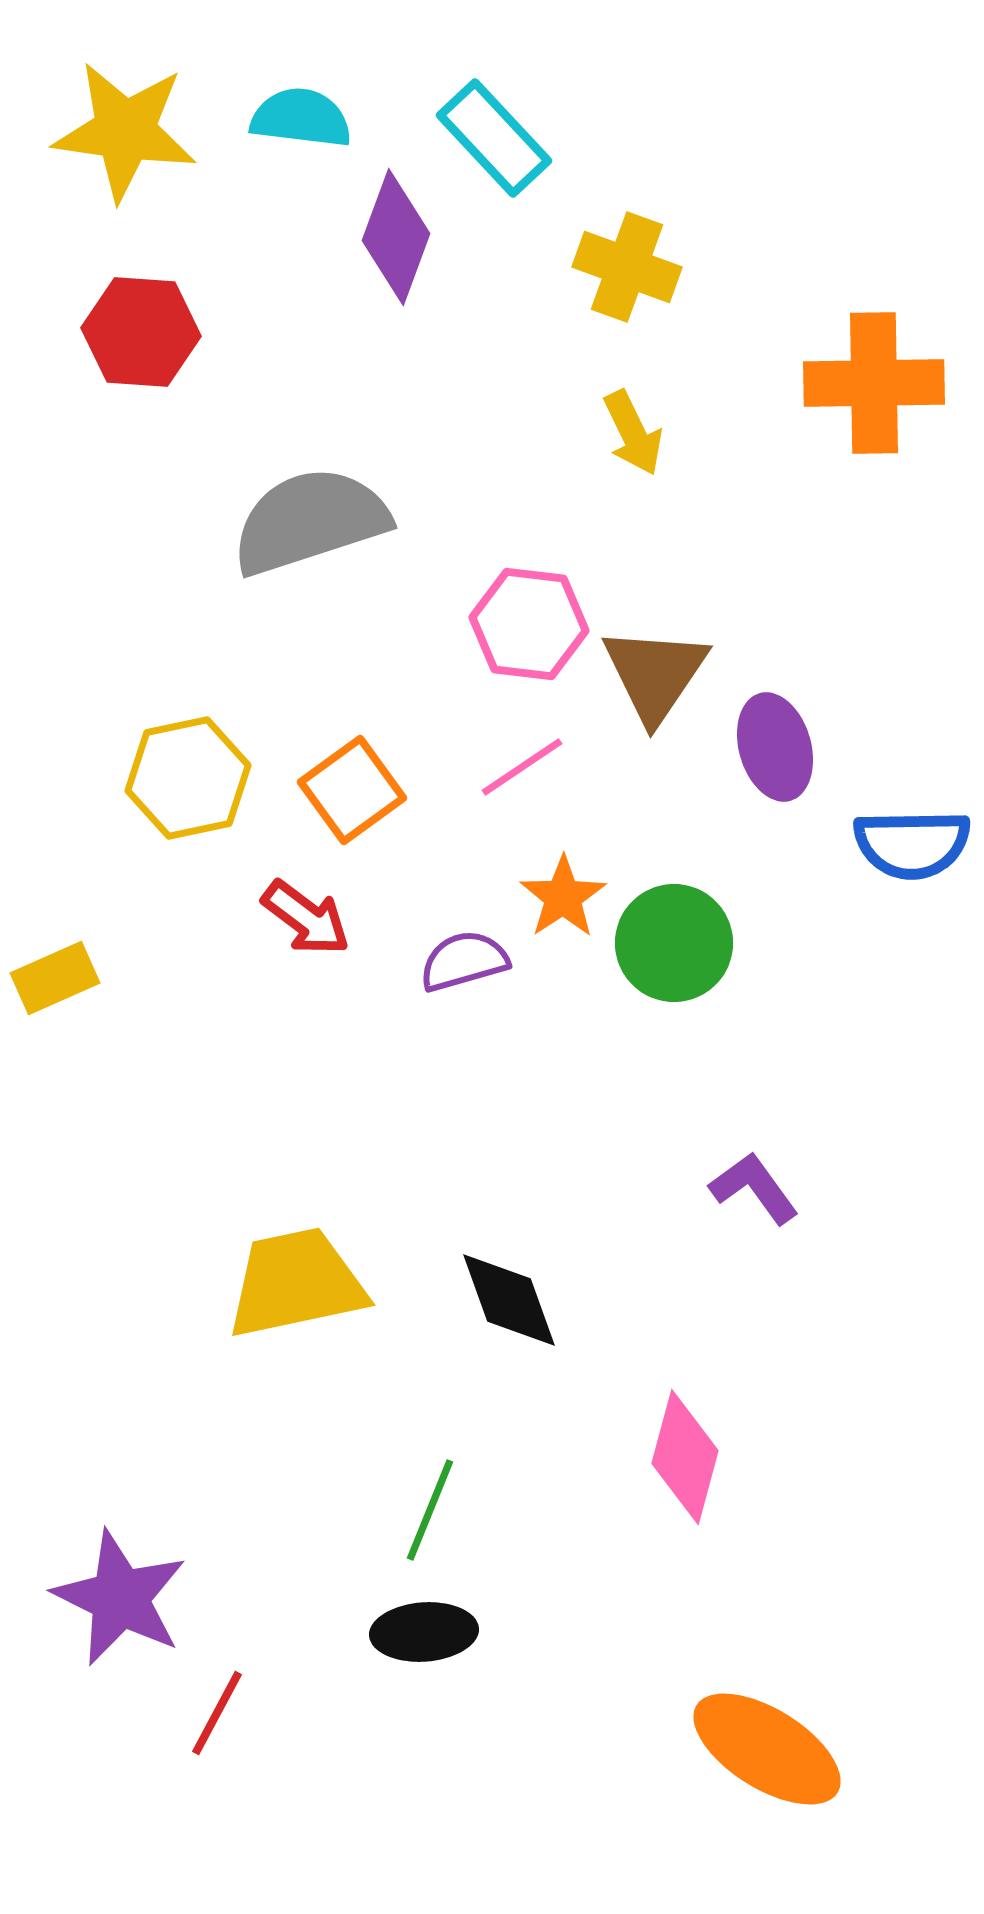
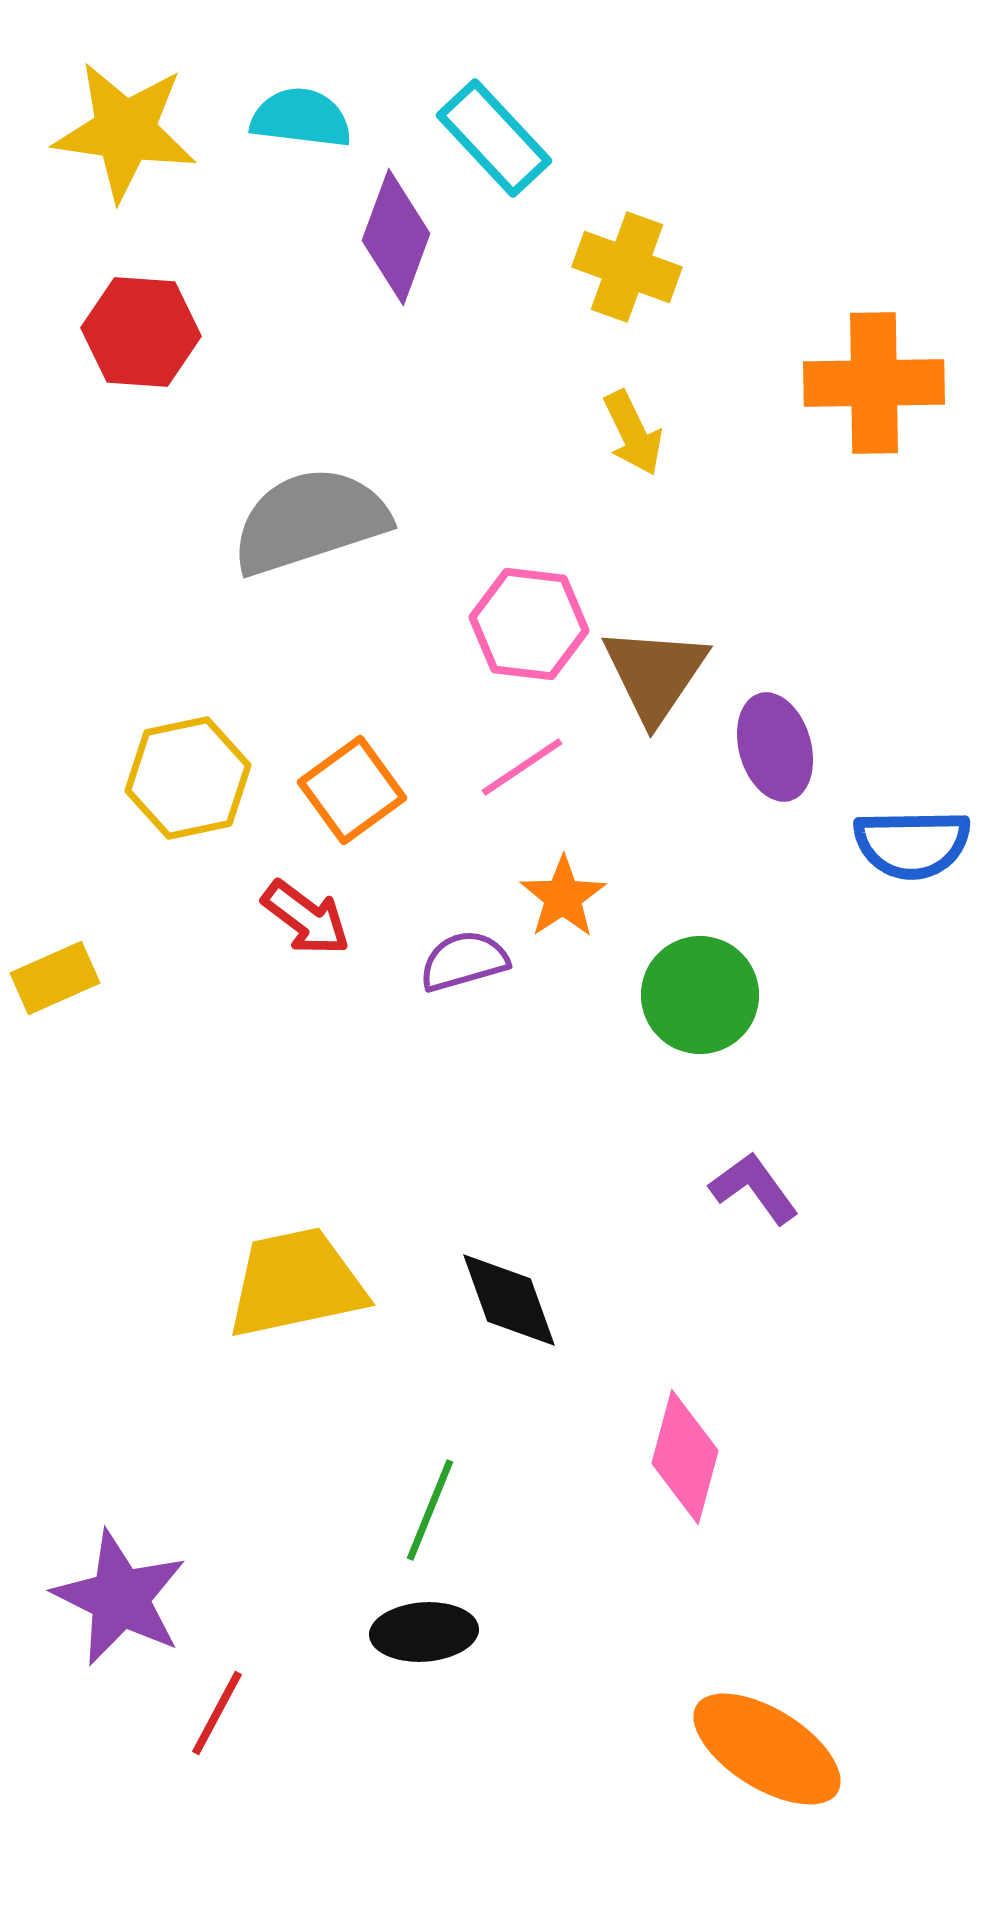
green circle: moved 26 px right, 52 px down
